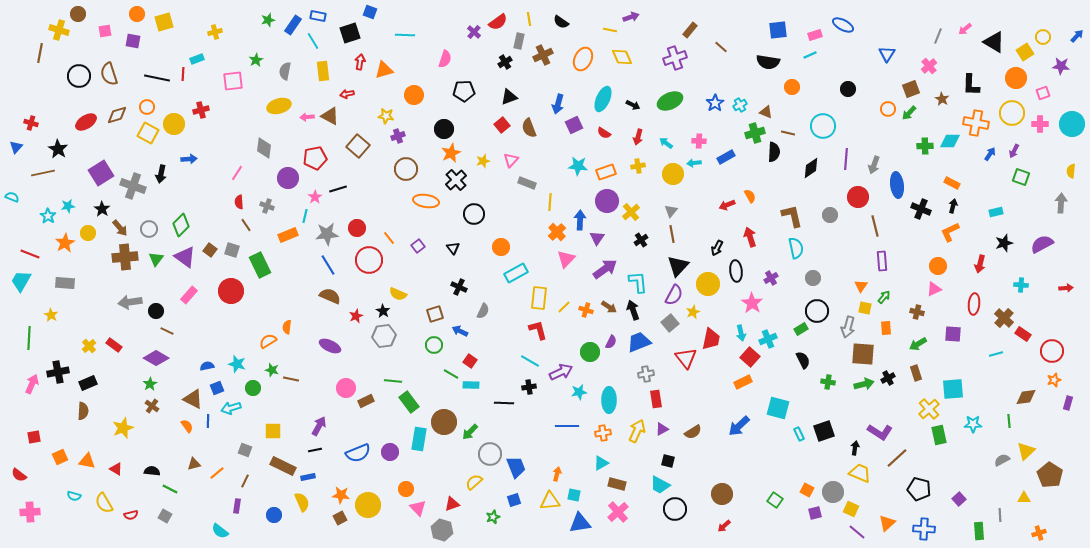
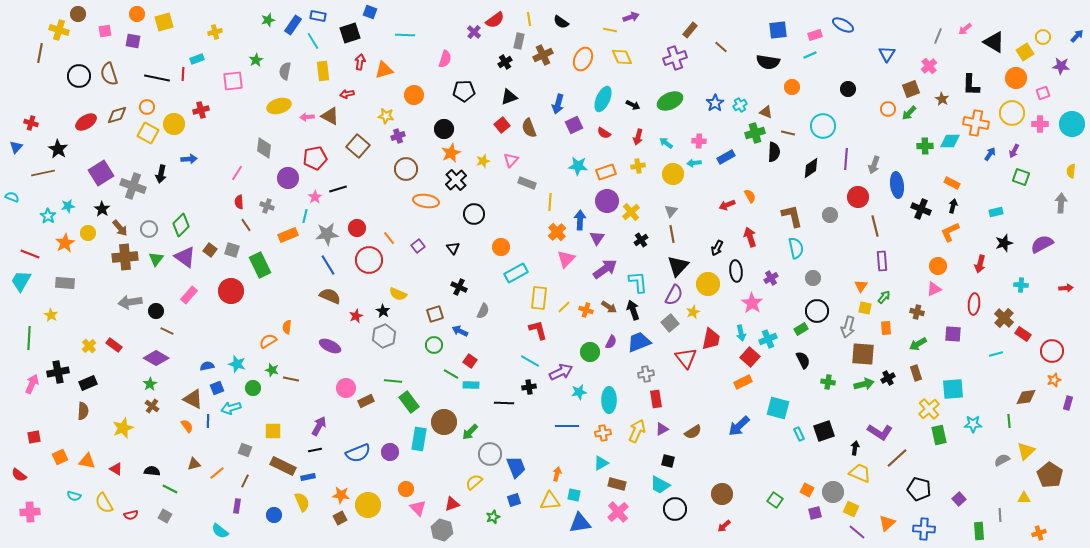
red semicircle at (498, 22): moved 3 px left, 2 px up
gray hexagon at (384, 336): rotated 15 degrees counterclockwise
